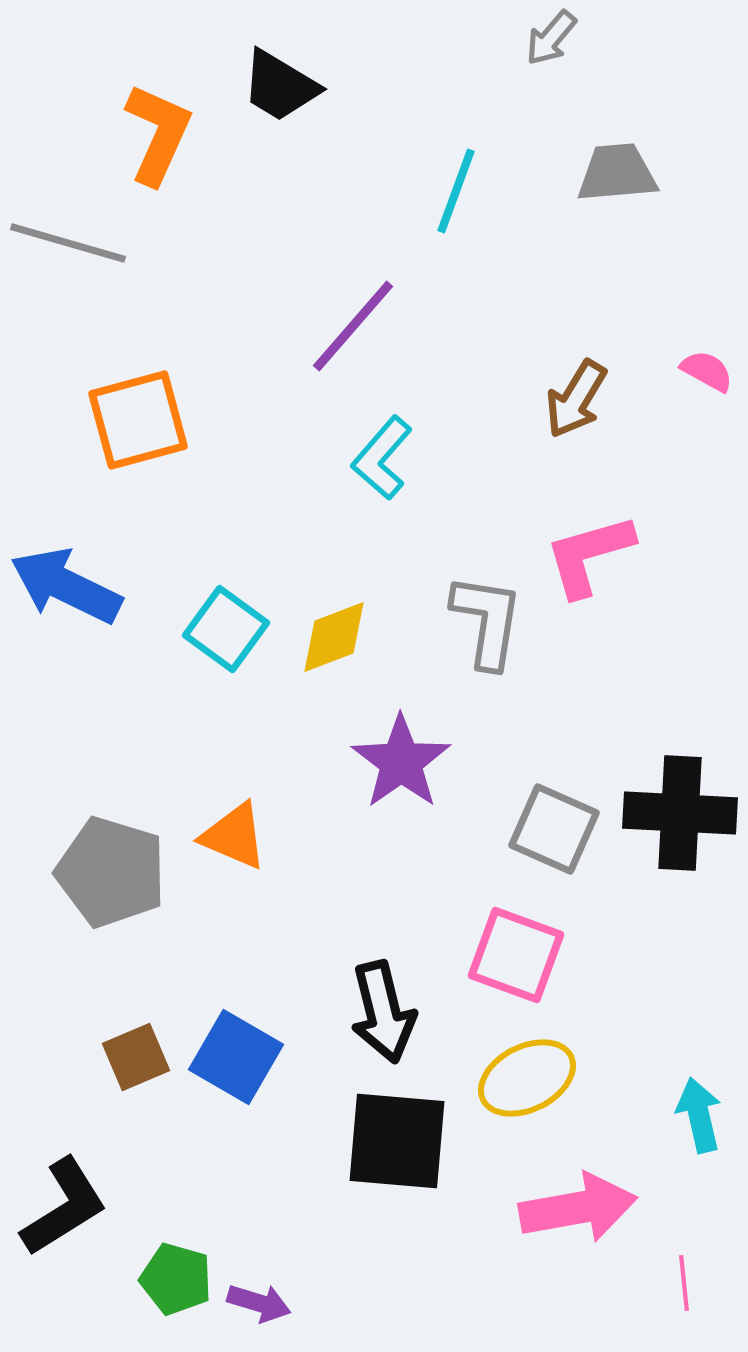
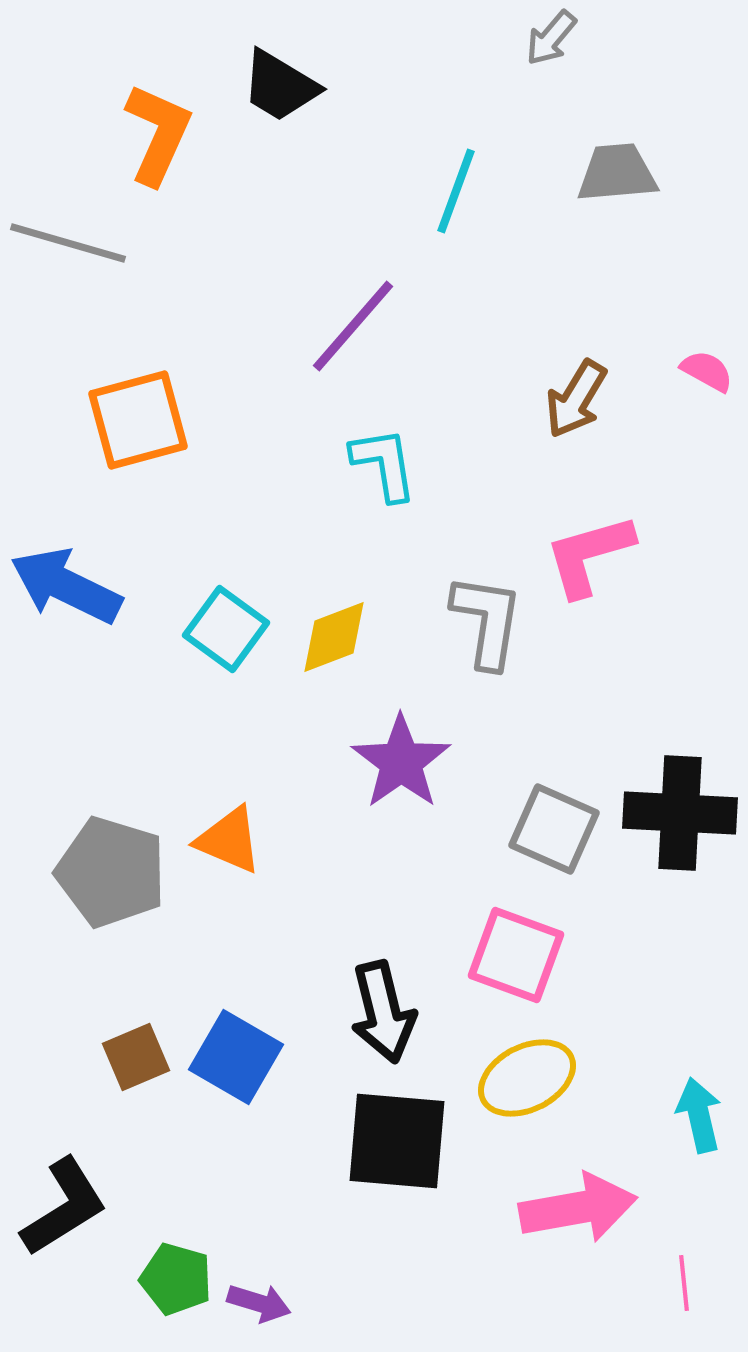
cyan L-shape: moved 2 px right, 6 px down; rotated 130 degrees clockwise
orange triangle: moved 5 px left, 4 px down
